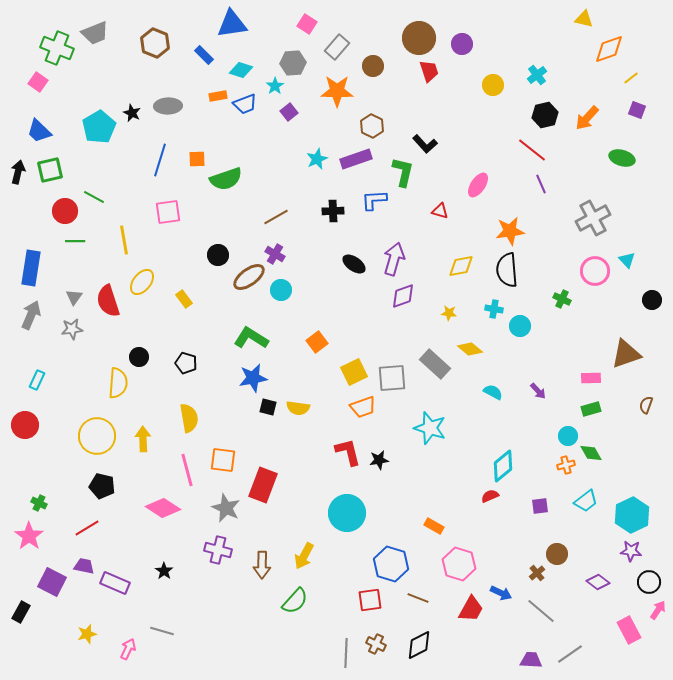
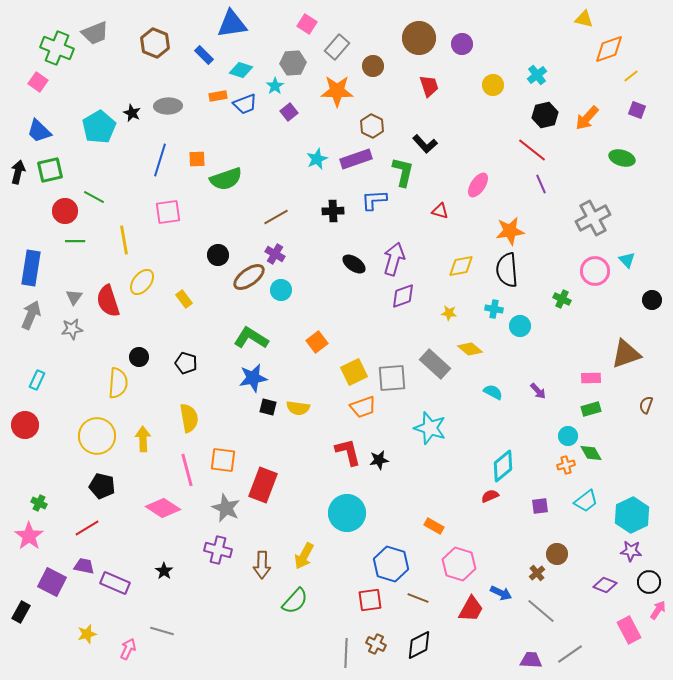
red trapezoid at (429, 71): moved 15 px down
yellow line at (631, 78): moved 2 px up
purple diamond at (598, 582): moved 7 px right, 3 px down; rotated 15 degrees counterclockwise
